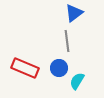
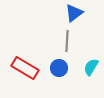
gray line: rotated 10 degrees clockwise
red rectangle: rotated 8 degrees clockwise
cyan semicircle: moved 14 px right, 14 px up
